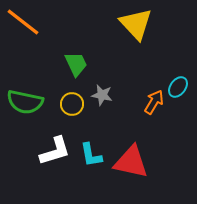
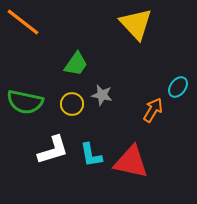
green trapezoid: rotated 60 degrees clockwise
orange arrow: moved 1 px left, 8 px down
white L-shape: moved 2 px left, 1 px up
